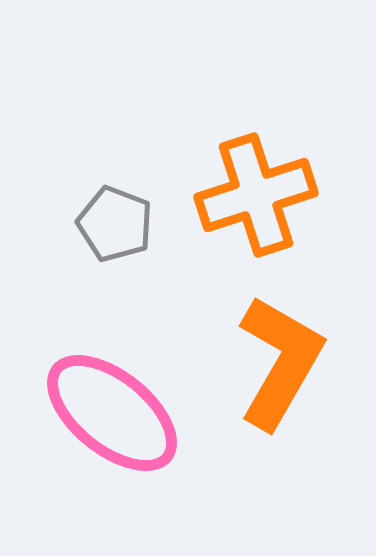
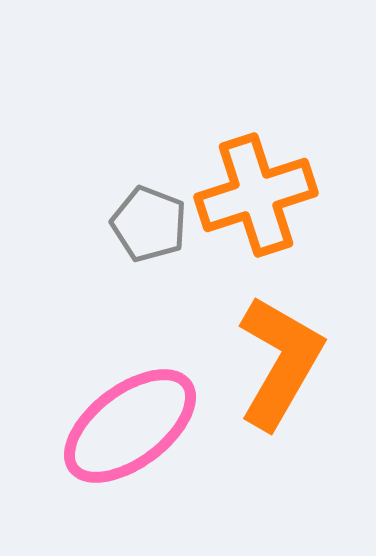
gray pentagon: moved 34 px right
pink ellipse: moved 18 px right, 13 px down; rotated 76 degrees counterclockwise
